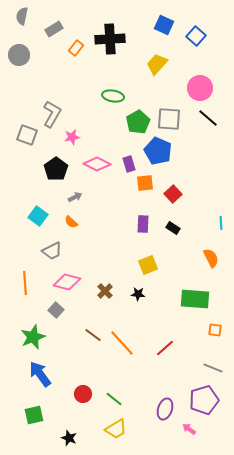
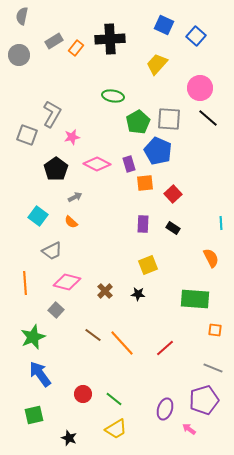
gray rectangle at (54, 29): moved 12 px down
